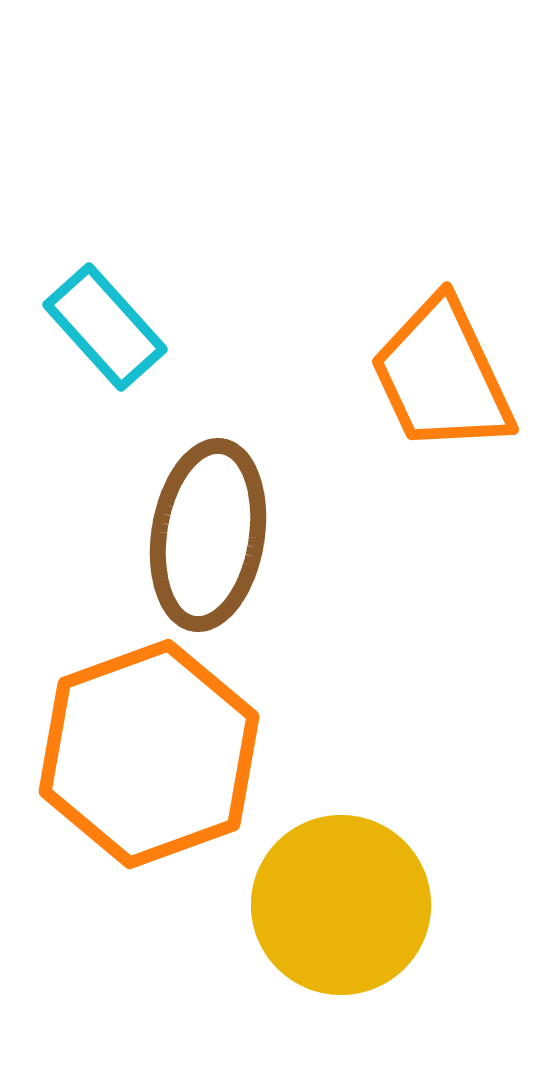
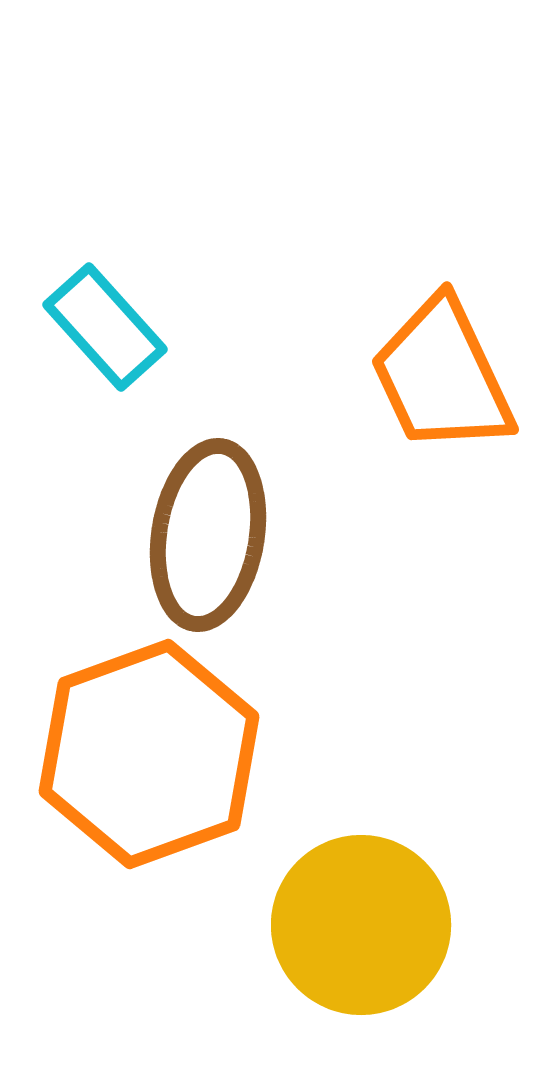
yellow circle: moved 20 px right, 20 px down
